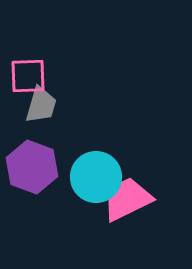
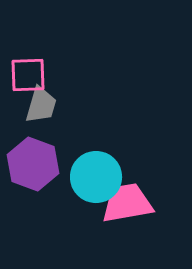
pink square: moved 1 px up
purple hexagon: moved 1 px right, 3 px up
pink trapezoid: moved 4 px down; rotated 16 degrees clockwise
